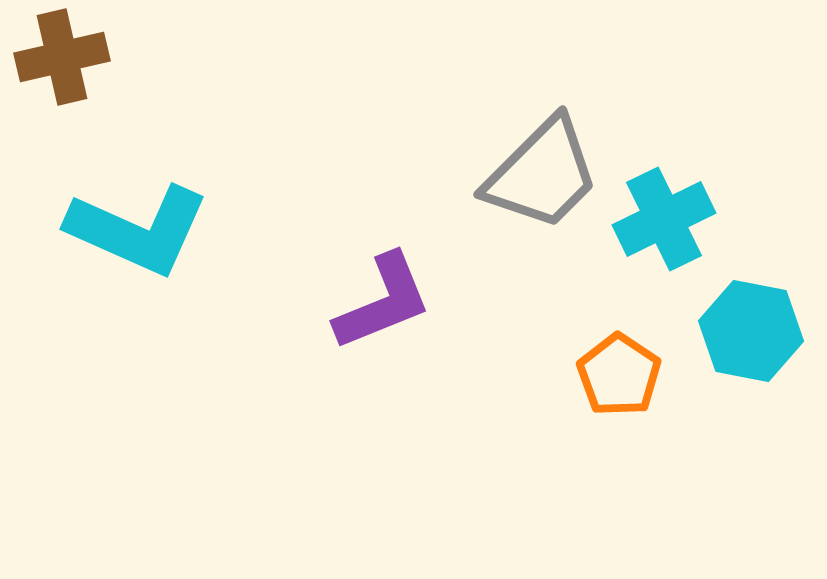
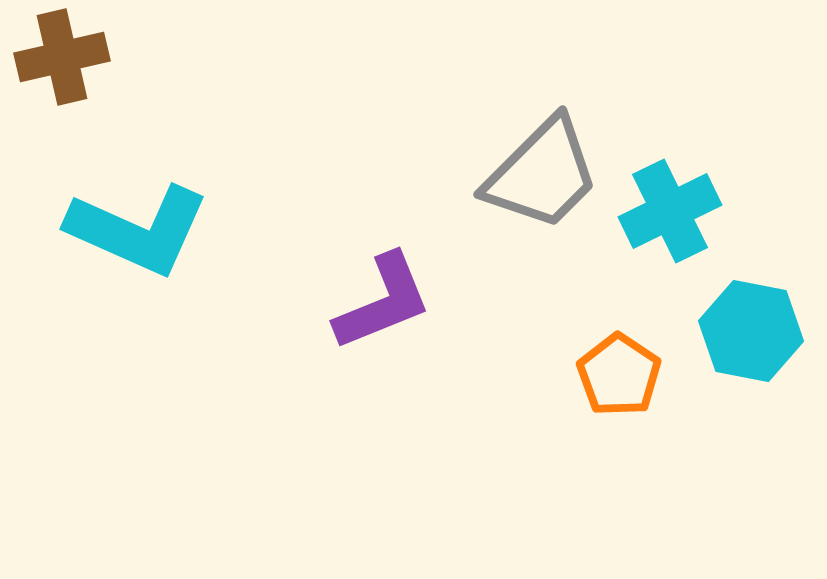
cyan cross: moved 6 px right, 8 px up
